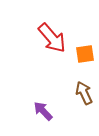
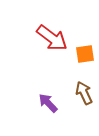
red arrow: rotated 12 degrees counterclockwise
purple arrow: moved 5 px right, 8 px up
